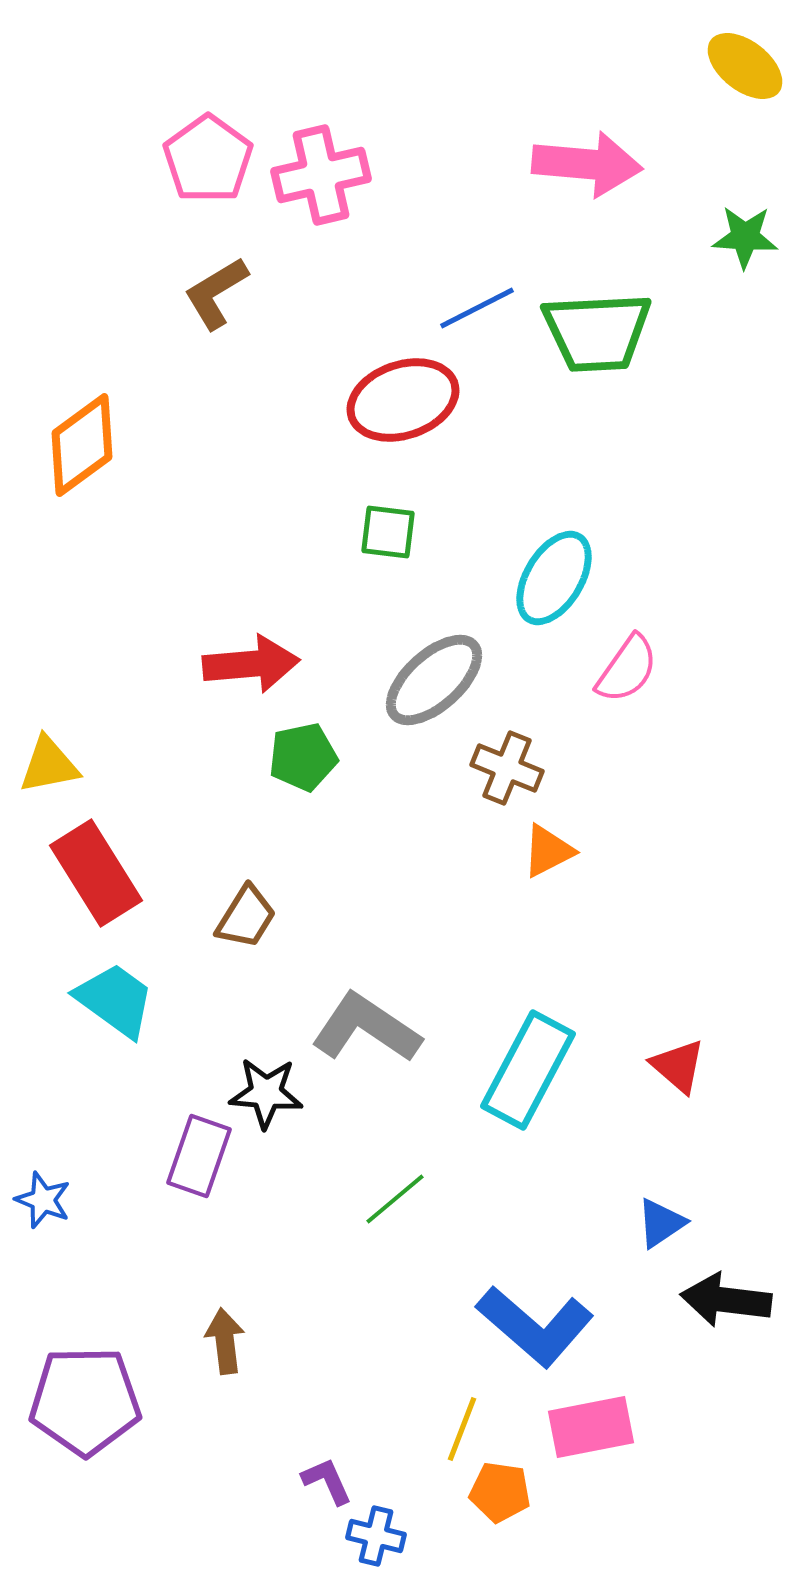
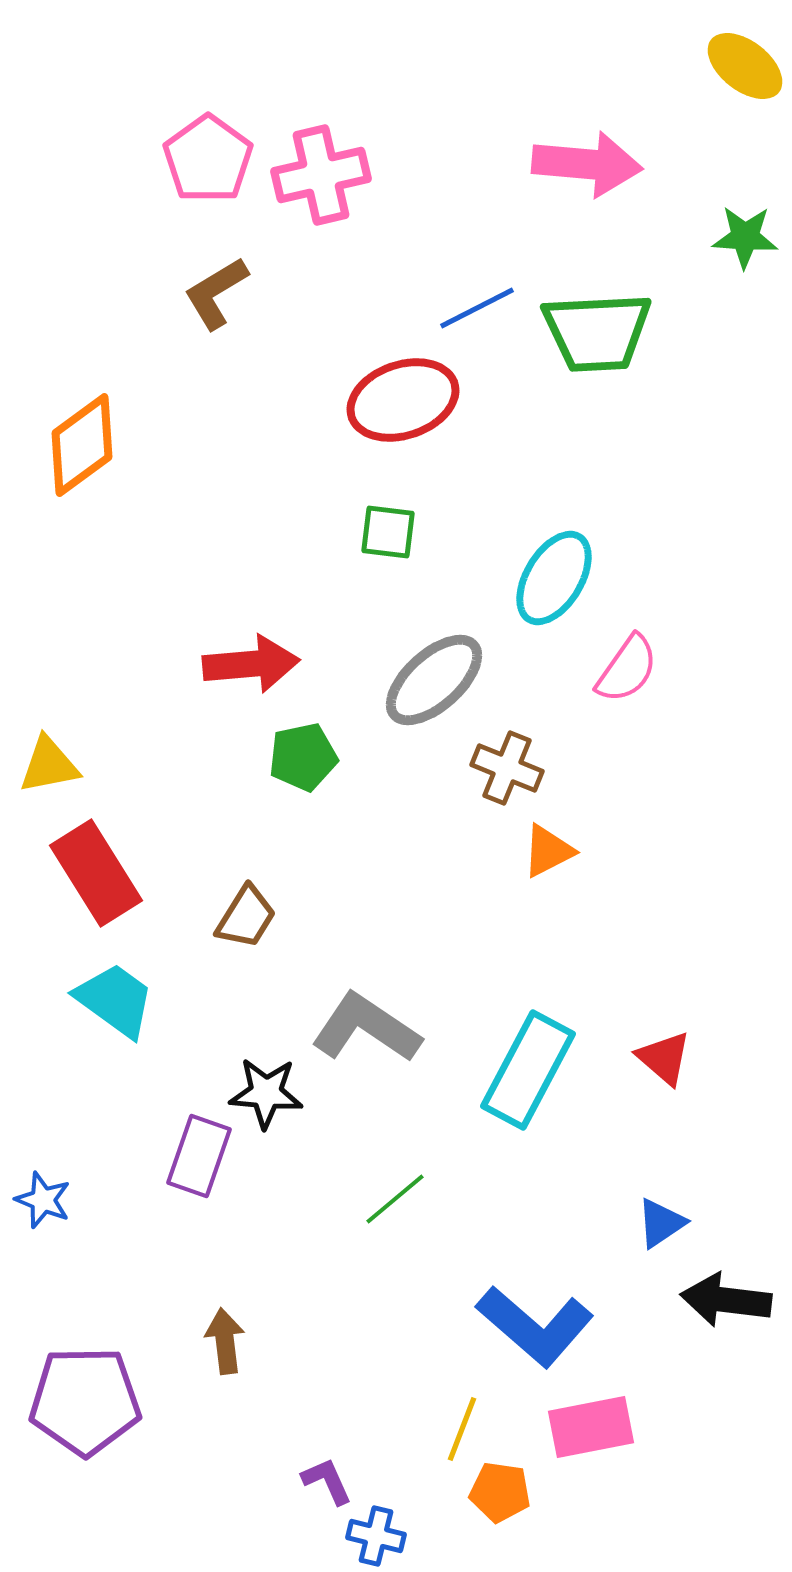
red triangle: moved 14 px left, 8 px up
